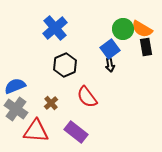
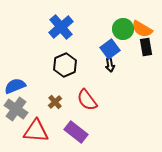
blue cross: moved 6 px right, 1 px up
red semicircle: moved 3 px down
brown cross: moved 4 px right, 1 px up
